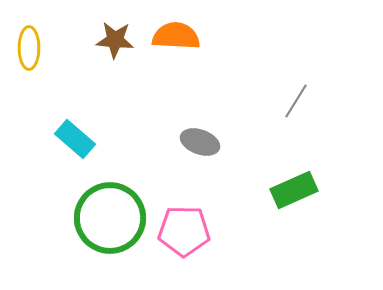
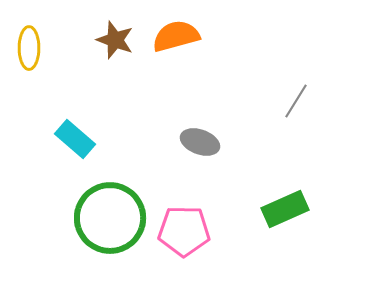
orange semicircle: rotated 18 degrees counterclockwise
brown star: rotated 15 degrees clockwise
green rectangle: moved 9 px left, 19 px down
